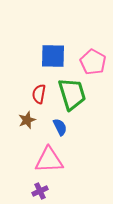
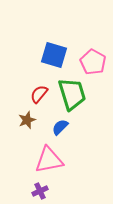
blue square: moved 1 px right, 1 px up; rotated 16 degrees clockwise
red semicircle: rotated 30 degrees clockwise
blue semicircle: rotated 108 degrees counterclockwise
pink triangle: rotated 8 degrees counterclockwise
